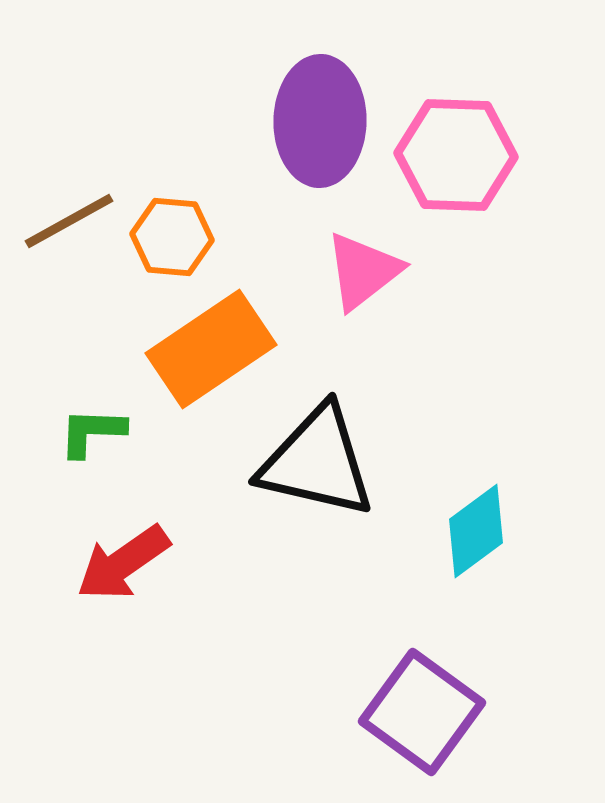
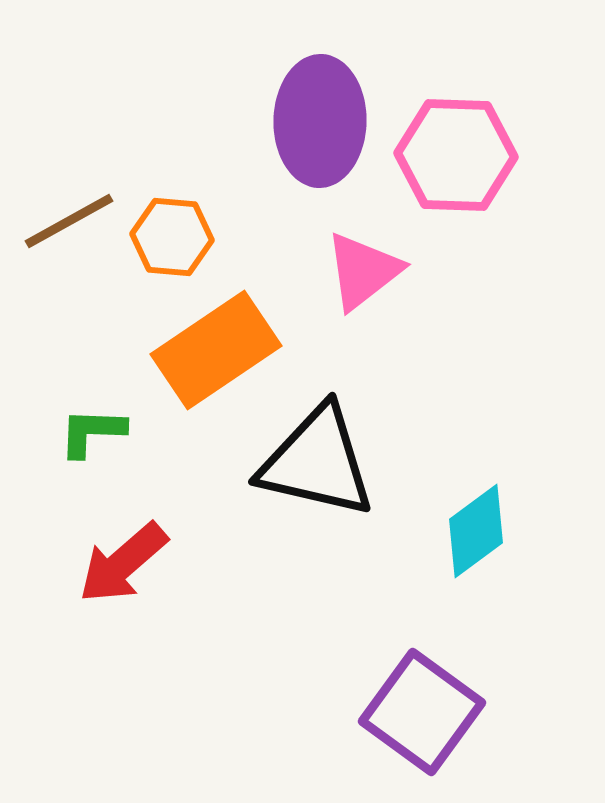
orange rectangle: moved 5 px right, 1 px down
red arrow: rotated 6 degrees counterclockwise
